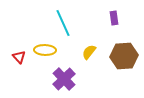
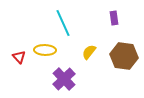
brown hexagon: rotated 12 degrees clockwise
